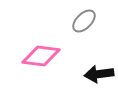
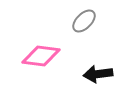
black arrow: moved 1 px left
